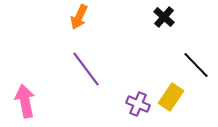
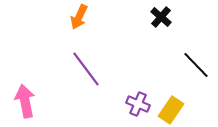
black cross: moved 3 px left
yellow rectangle: moved 13 px down
